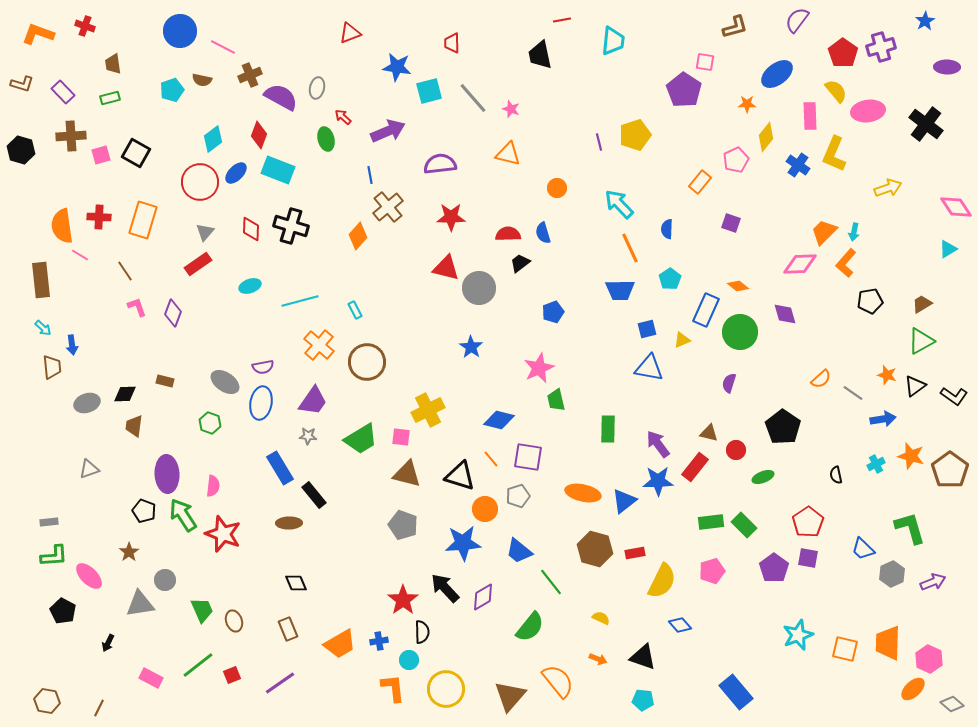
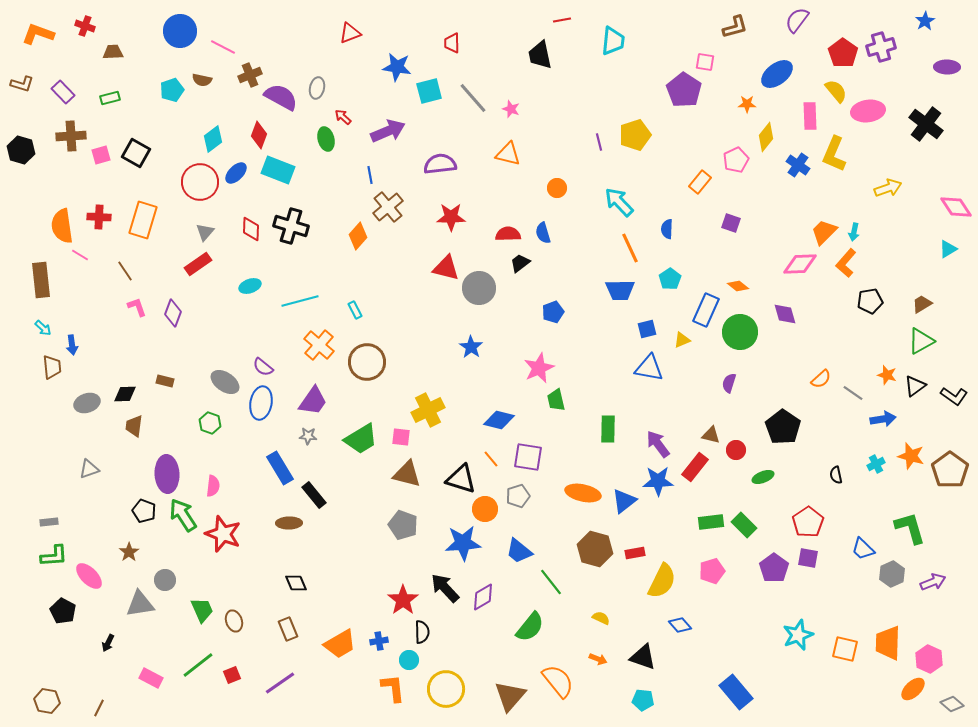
brown trapezoid at (113, 64): moved 12 px up; rotated 95 degrees clockwise
cyan arrow at (619, 204): moved 2 px up
purple semicircle at (263, 367): rotated 50 degrees clockwise
brown triangle at (709, 433): moved 2 px right, 2 px down
black triangle at (460, 476): moved 1 px right, 3 px down
